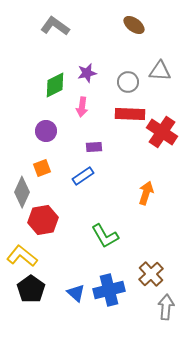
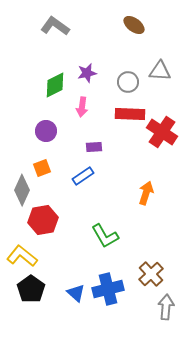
gray diamond: moved 2 px up
blue cross: moved 1 px left, 1 px up
